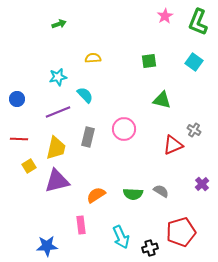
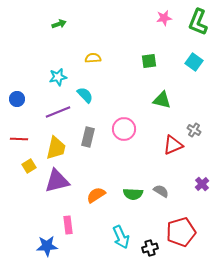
pink star: moved 1 px left, 2 px down; rotated 21 degrees clockwise
pink rectangle: moved 13 px left
